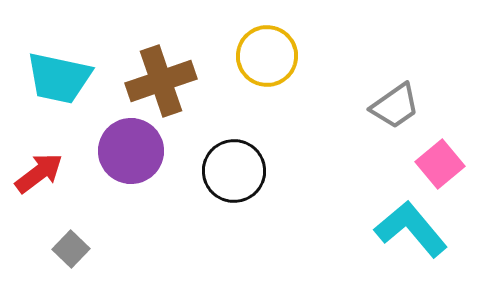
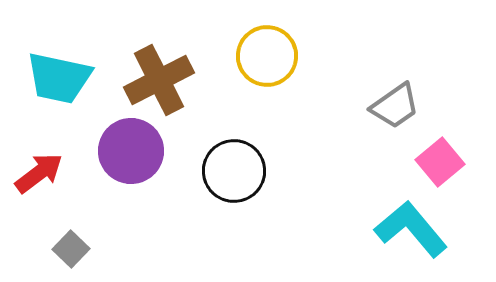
brown cross: moved 2 px left, 1 px up; rotated 8 degrees counterclockwise
pink square: moved 2 px up
